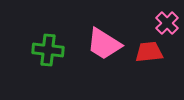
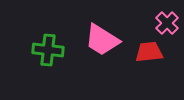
pink trapezoid: moved 2 px left, 4 px up
